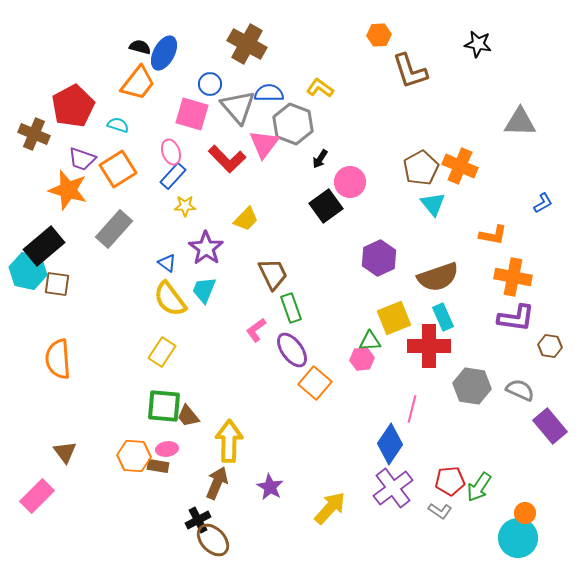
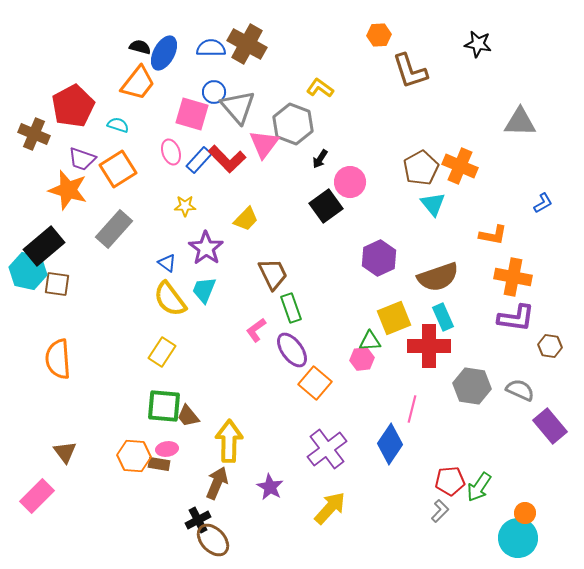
blue circle at (210, 84): moved 4 px right, 8 px down
blue semicircle at (269, 93): moved 58 px left, 45 px up
blue rectangle at (173, 176): moved 26 px right, 16 px up
brown rectangle at (158, 466): moved 1 px right, 2 px up
purple cross at (393, 488): moved 66 px left, 39 px up
gray L-shape at (440, 511): rotated 80 degrees counterclockwise
